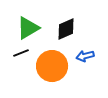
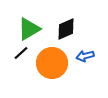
green triangle: moved 1 px right, 1 px down
black line: rotated 21 degrees counterclockwise
orange circle: moved 3 px up
